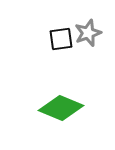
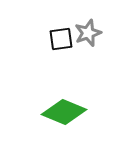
green diamond: moved 3 px right, 4 px down
